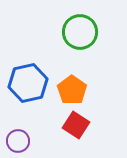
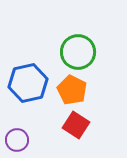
green circle: moved 2 px left, 20 px down
orange pentagon: rotated 8 degrees counterclockwise
purple circle: moved 1 px left, 1 px up
